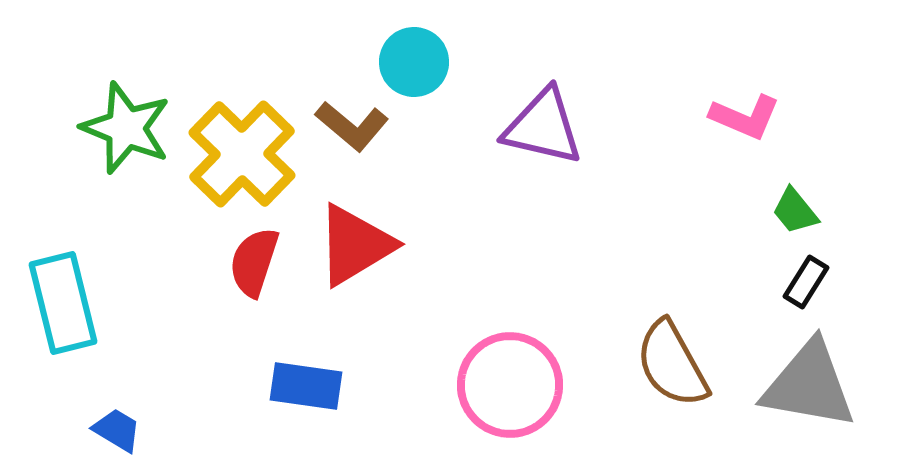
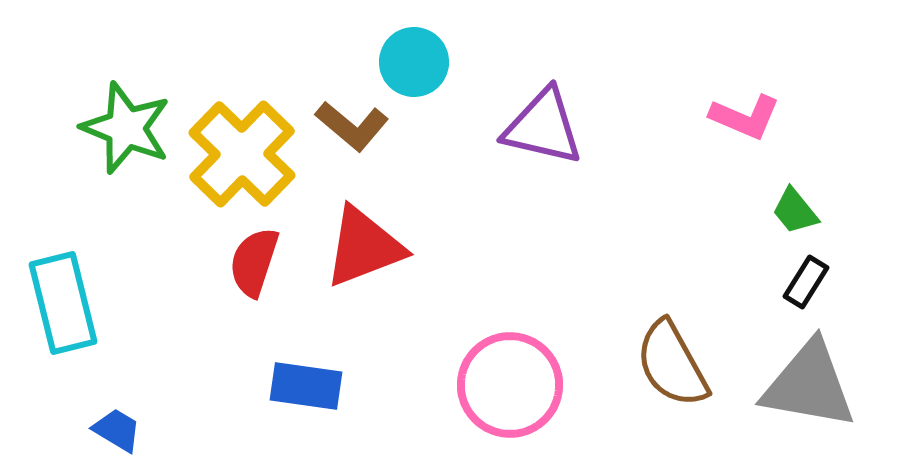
red triangle: moved 9 px right, 2 px down; rotated 10 degrees clockwise
